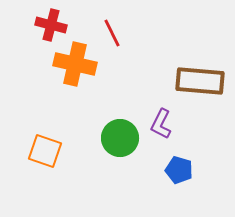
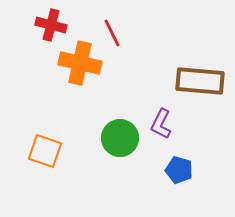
orange cross: moved 5 px right, 1 px up
